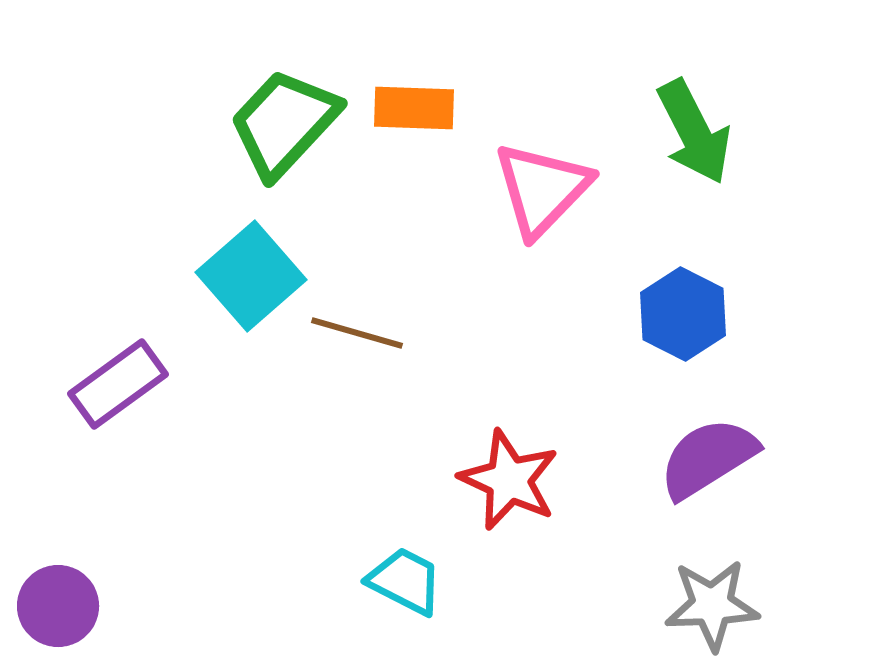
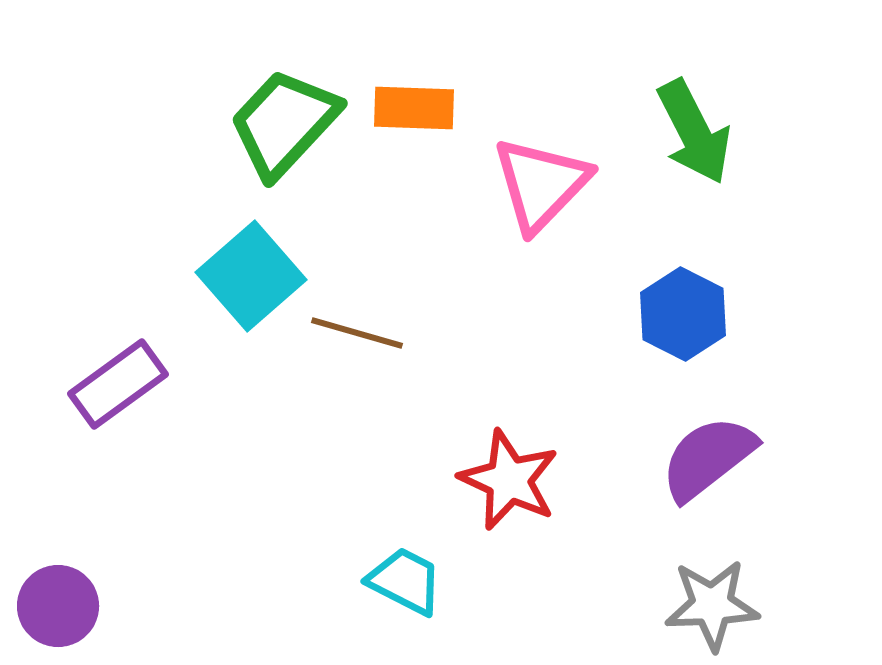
pink triangle: moved 1 px left, 5 px up
purple semicircle: rotated 6 degrees counterclockwise
